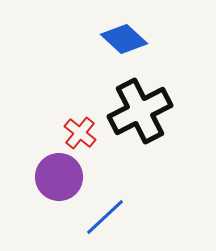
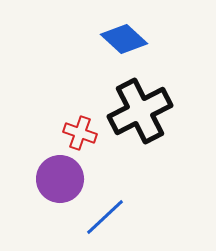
red cross: rotated 20 degrees counterclockwise
purple circle: moved 1 px right, 2 px down
